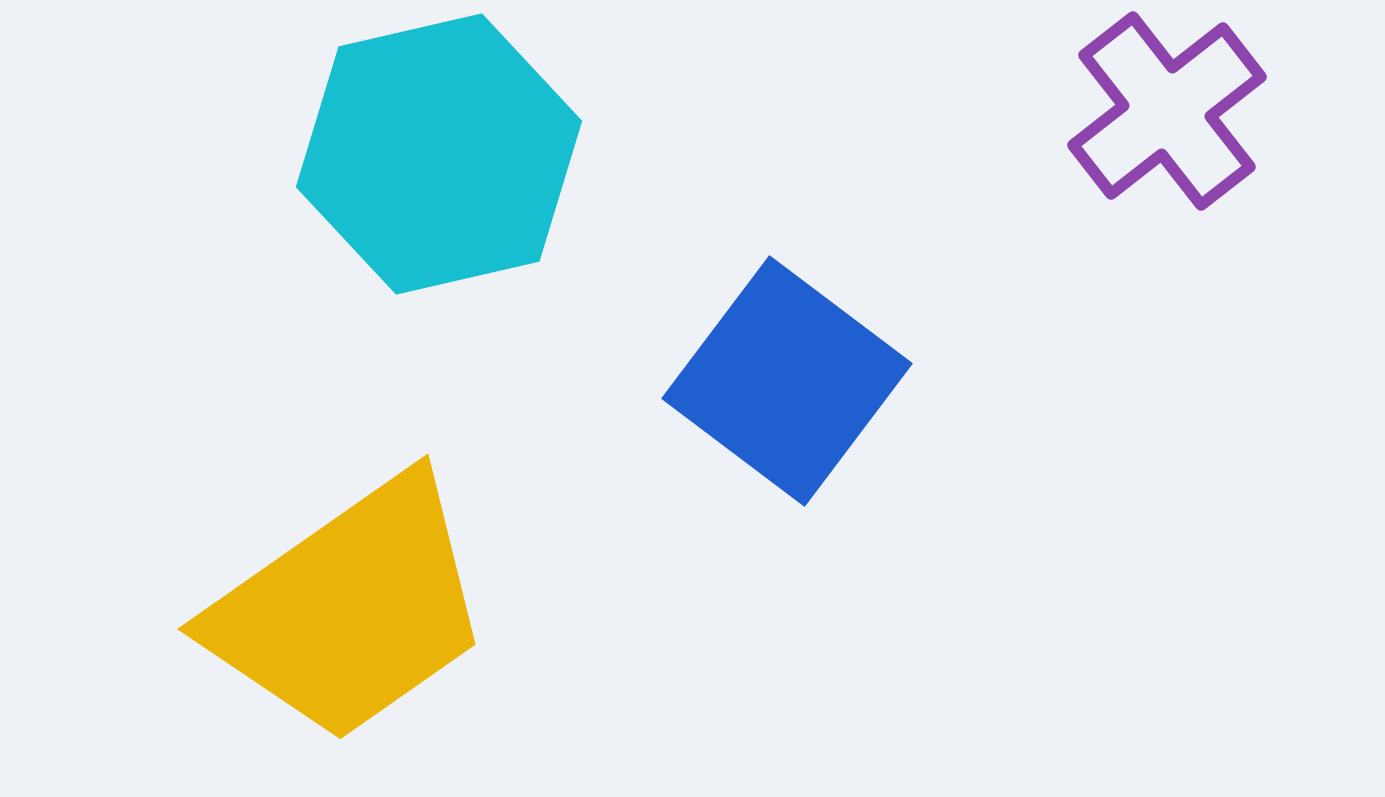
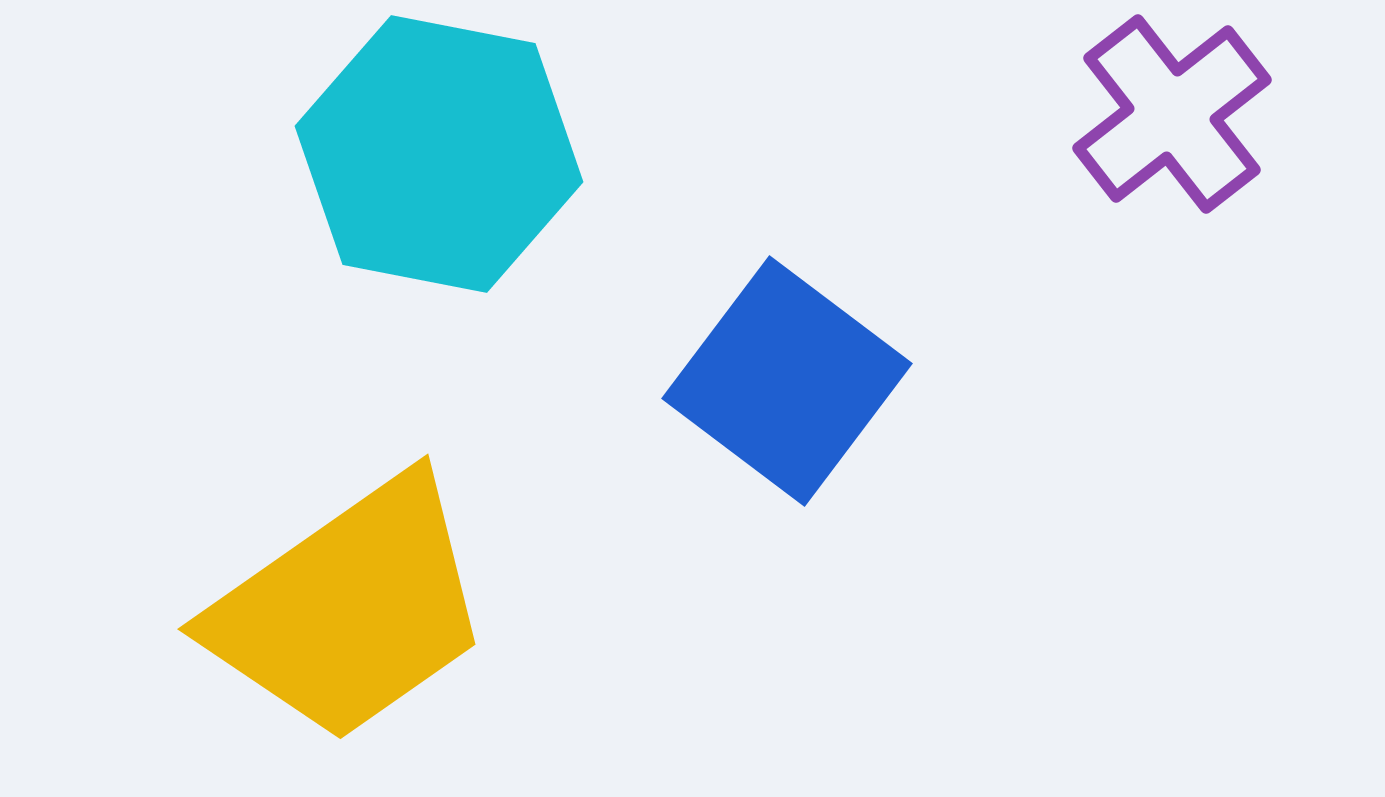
purple cross: moved 5 px right, 3 px down
cyan hexagon: rotated 24 degrees clockwise
